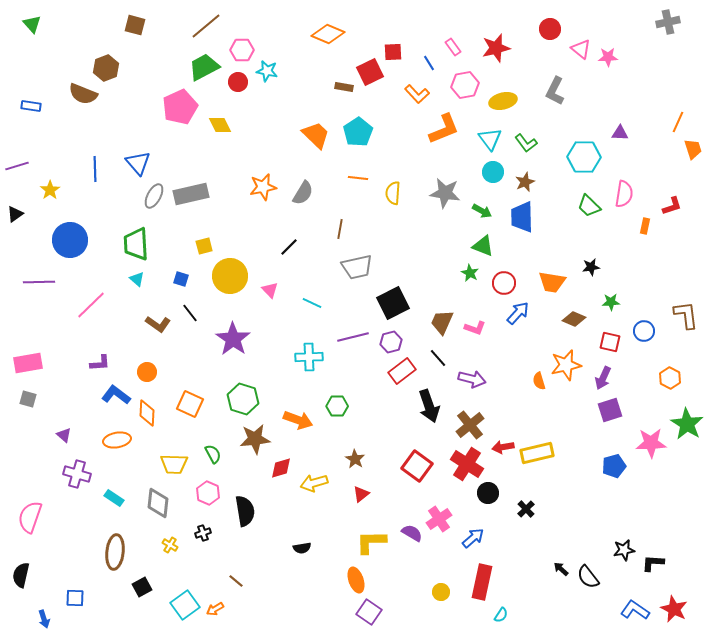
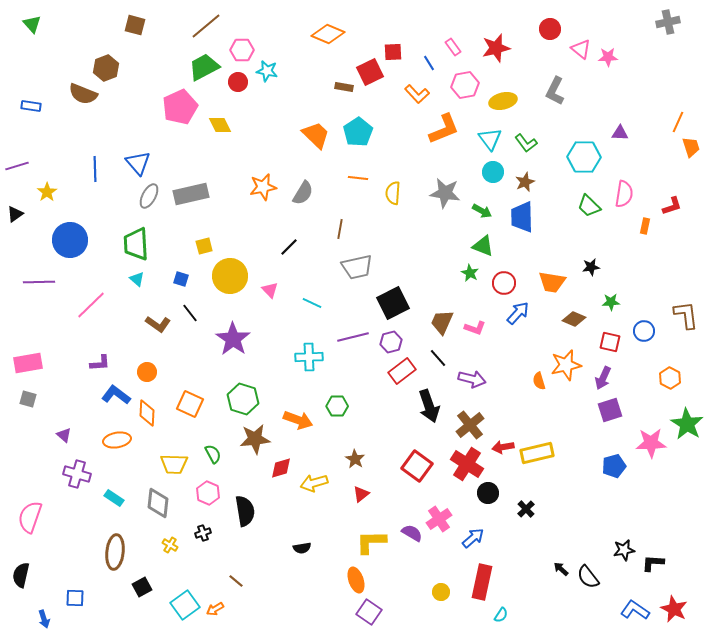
orange trapezoid at (693, 149): moved 2 px left, 2 px up
yellow star at (50, 190): moved 3 px left, 2 px down
gray ellipse at (154, 196): moved 5 px left
